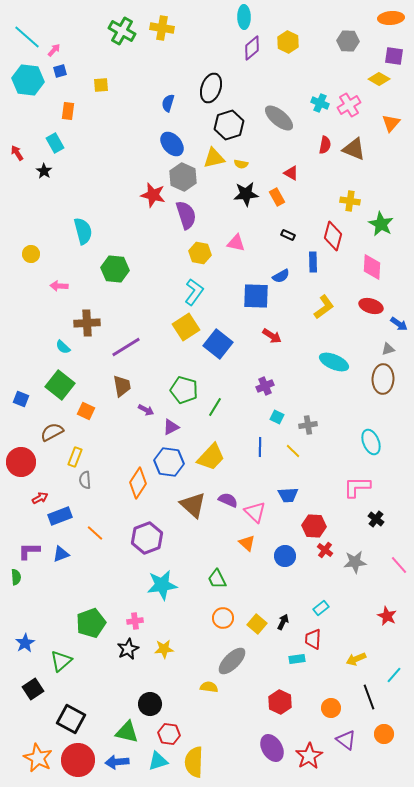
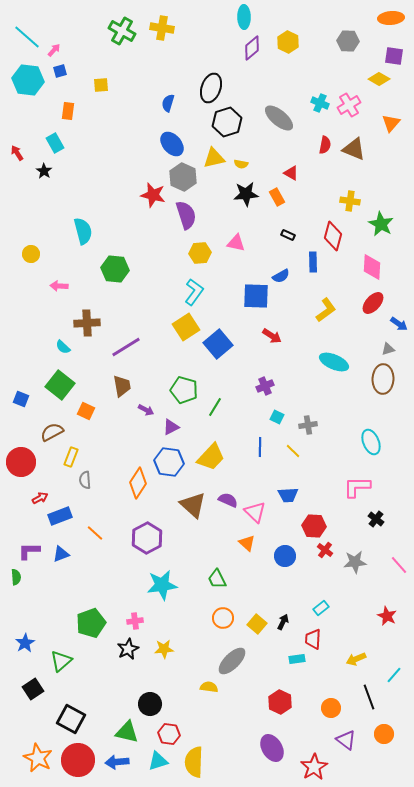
black hexagon at (229, 125): moved 2 px left, 3 px up
yellow hexagon at (200, 253): rotated 15 degrees counterclockwise
red ellipse at (371, 306): moved 2 px right, 3 px up; rotated 65 degrees counterclockwise
yellow L-shape at (324, 307): moved 2 px right, 3 px down
blue square at (218, 344): rotated 12 degrees clockwise
yellow rectangle at (75, 457): moved 4 px left
purple hexagon at (147, 538): rotated 8 degrees counterclockwise
red star at (309, 756): moved 5 px right, 11 px down
